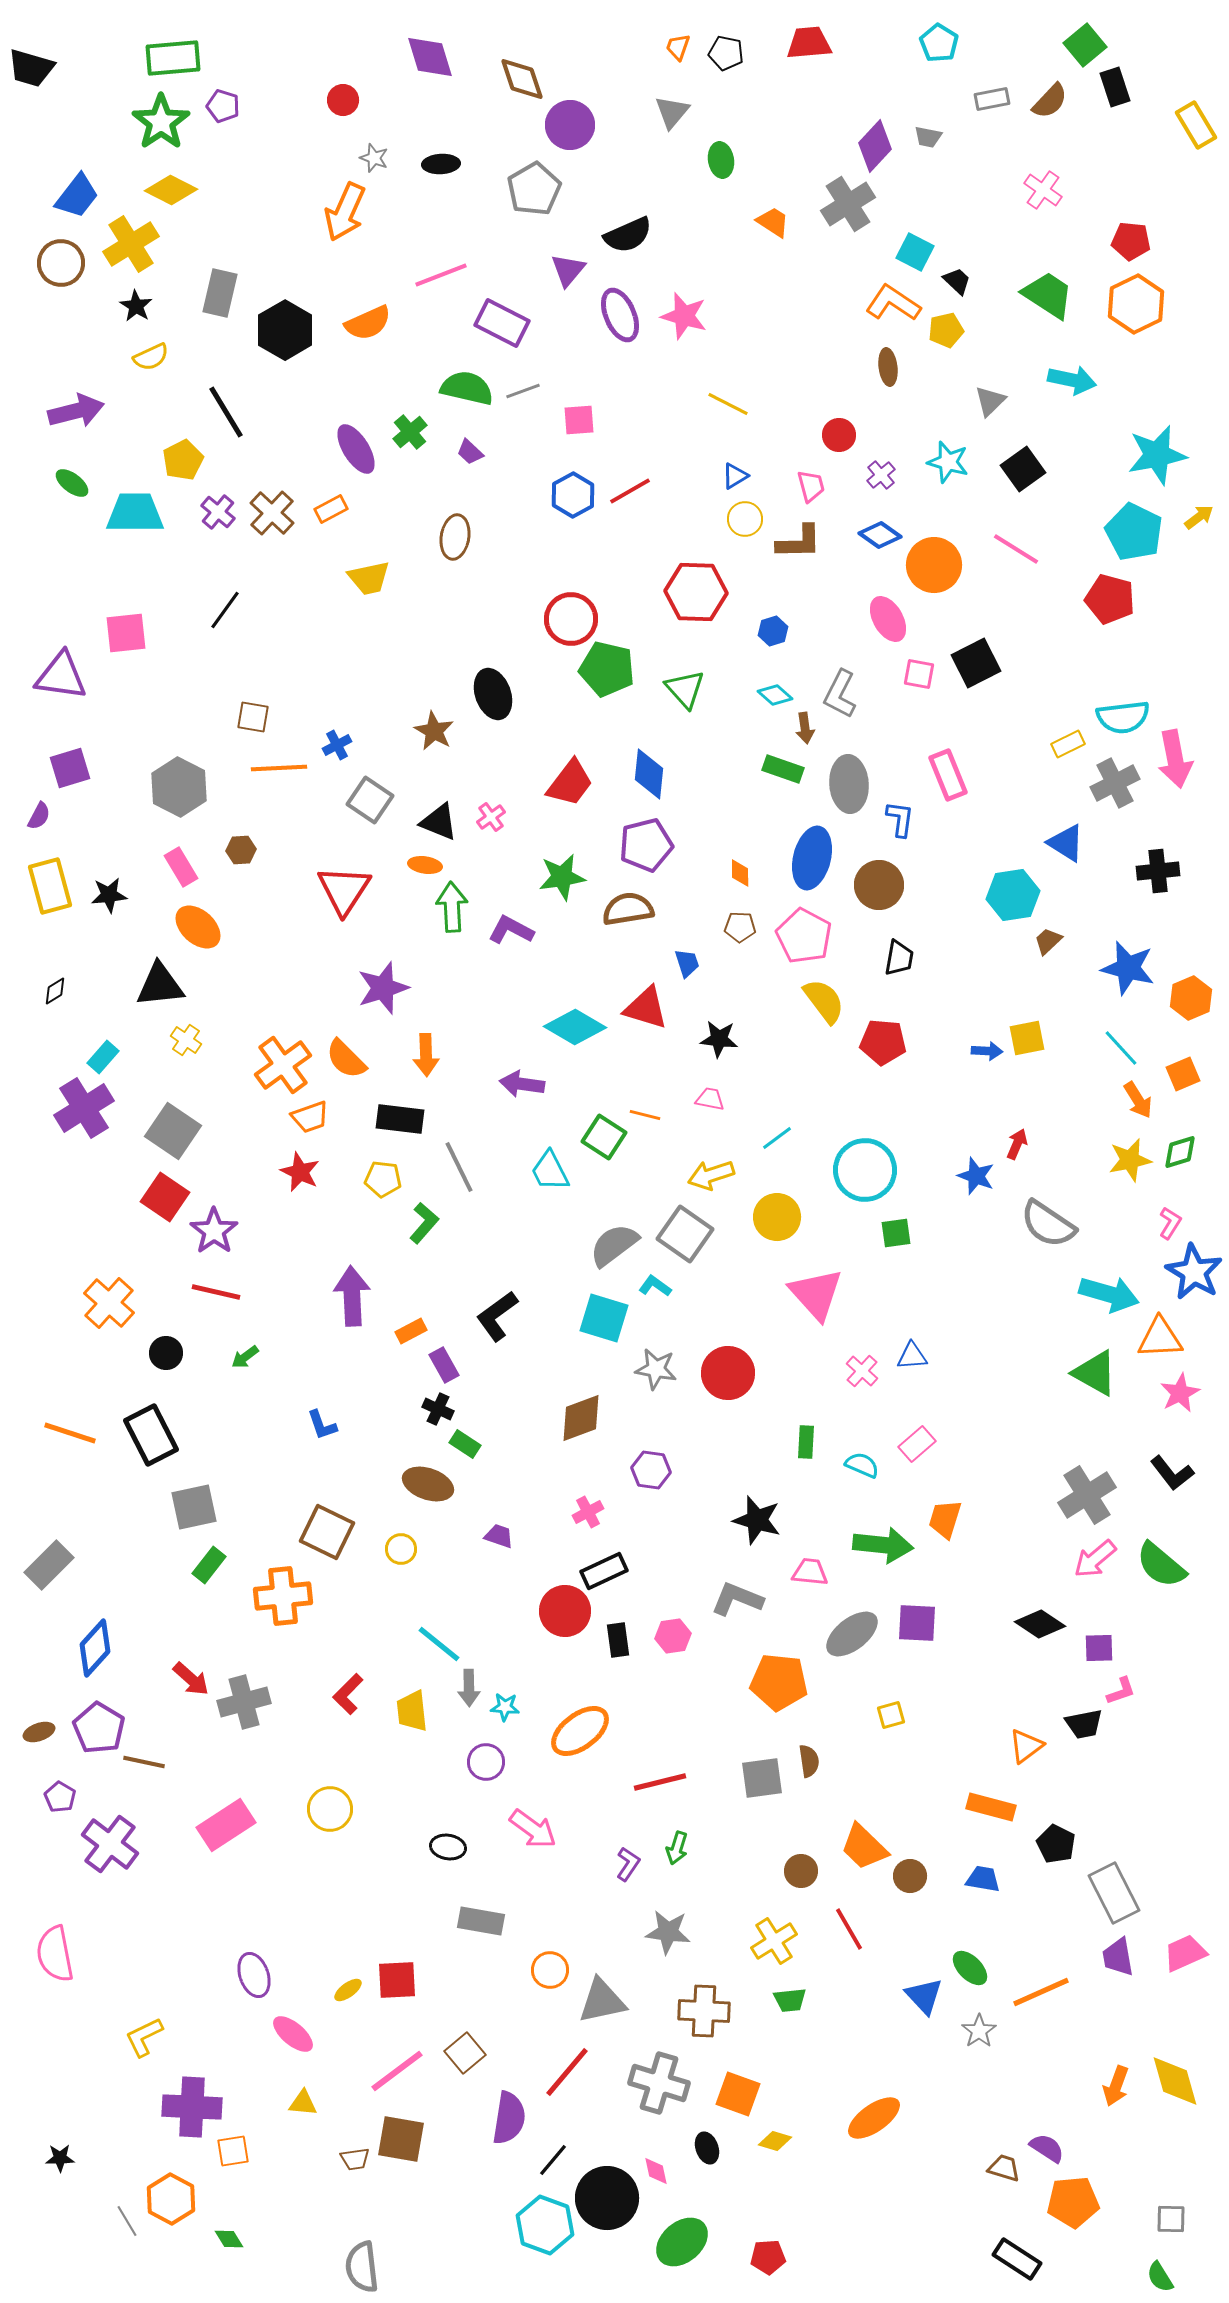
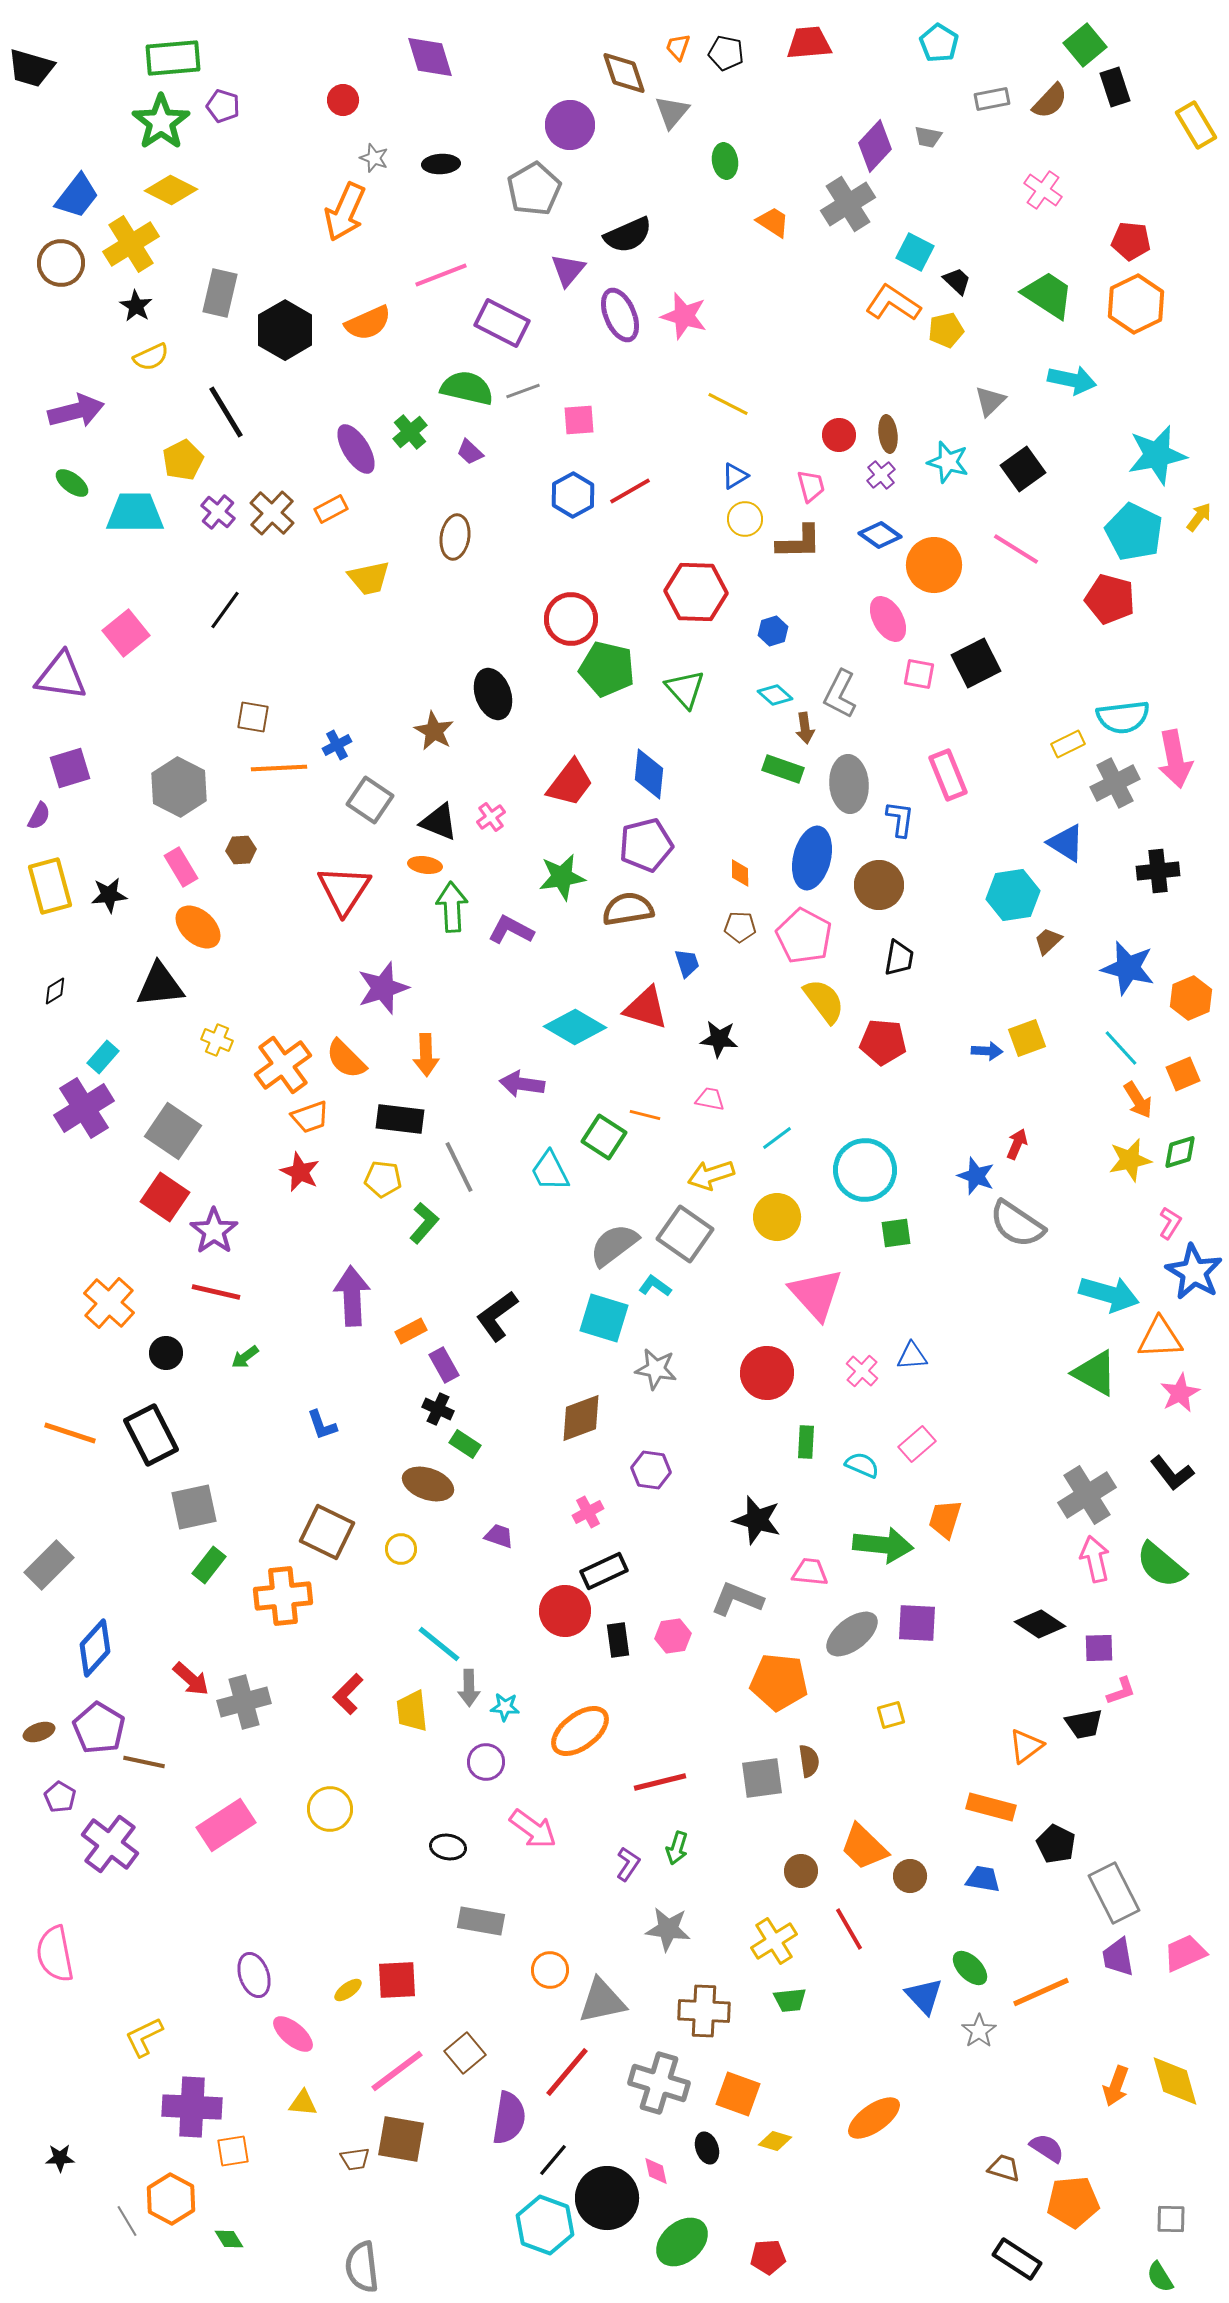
brown diamond at (522, 79): moved 102 px right, 6 px up
green ellipse at (721, 160): moved 4 px right, 1 px down
brown ellipse at (888, 367): moved 67 px down
yellow arrow at (1199, 517): rotated 16 degrees counterclockwise
pink square at (126, 633): rotated 33 degrees counterclockwise
yellow square at (1027, 1038): rotated 9 degrees counterclockwise
yellow cross at (186, 1040): moved 31 px right; rotated 12 degrees counterclockwise
gray semicircle at (1048, 1224): moved 31 px left
red circle at (728, 1373): moved 39 px right
pink arrow at (1095, 1559): rotated 117 degrees clockwise
gray star at (668, 1932): moved 3 px up
